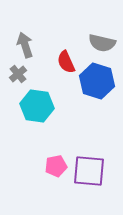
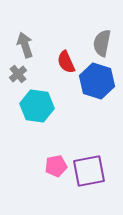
gray semicircle: rotated 88 degrees clockwise
purple square: rotated 16 degrees counterclockwise
